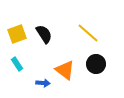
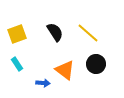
black semicircle: moved 11 px right, 2 px up
